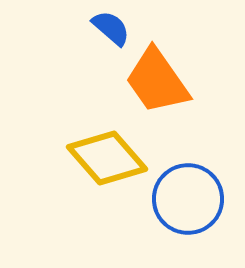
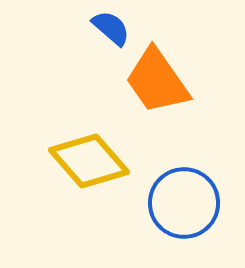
yellow diamond: moved 18 px left, 3 px down
blue circle: moved 4 px left, 4 px down
